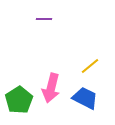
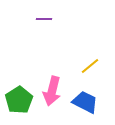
pink arrow: moved 1 px right, 3 px down
blue trapezoid: moved 4 px down
